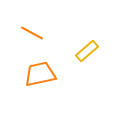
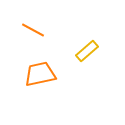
orange line: moved 1 px right, 3 px up
